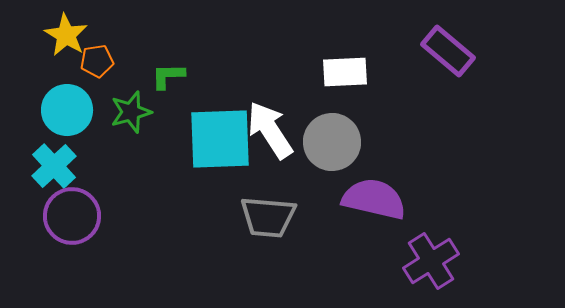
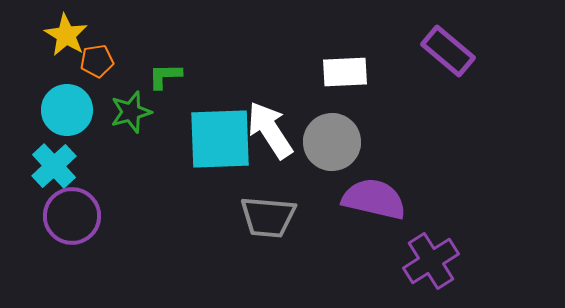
green L-shape: moved 3 px left
